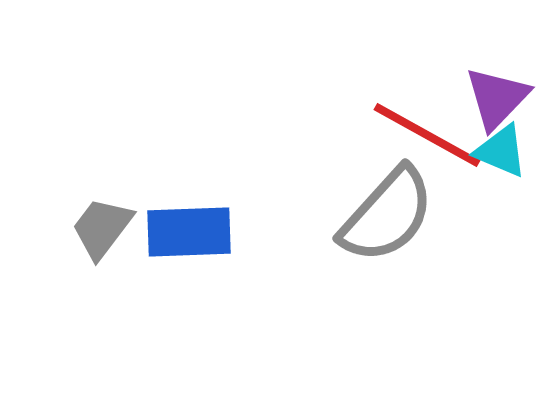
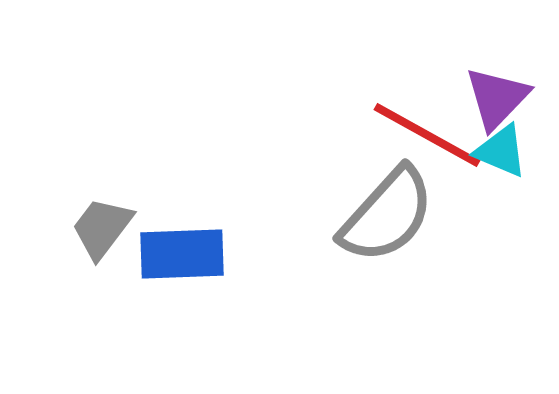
blue rectangle: moved 7 px left, 22 px down
